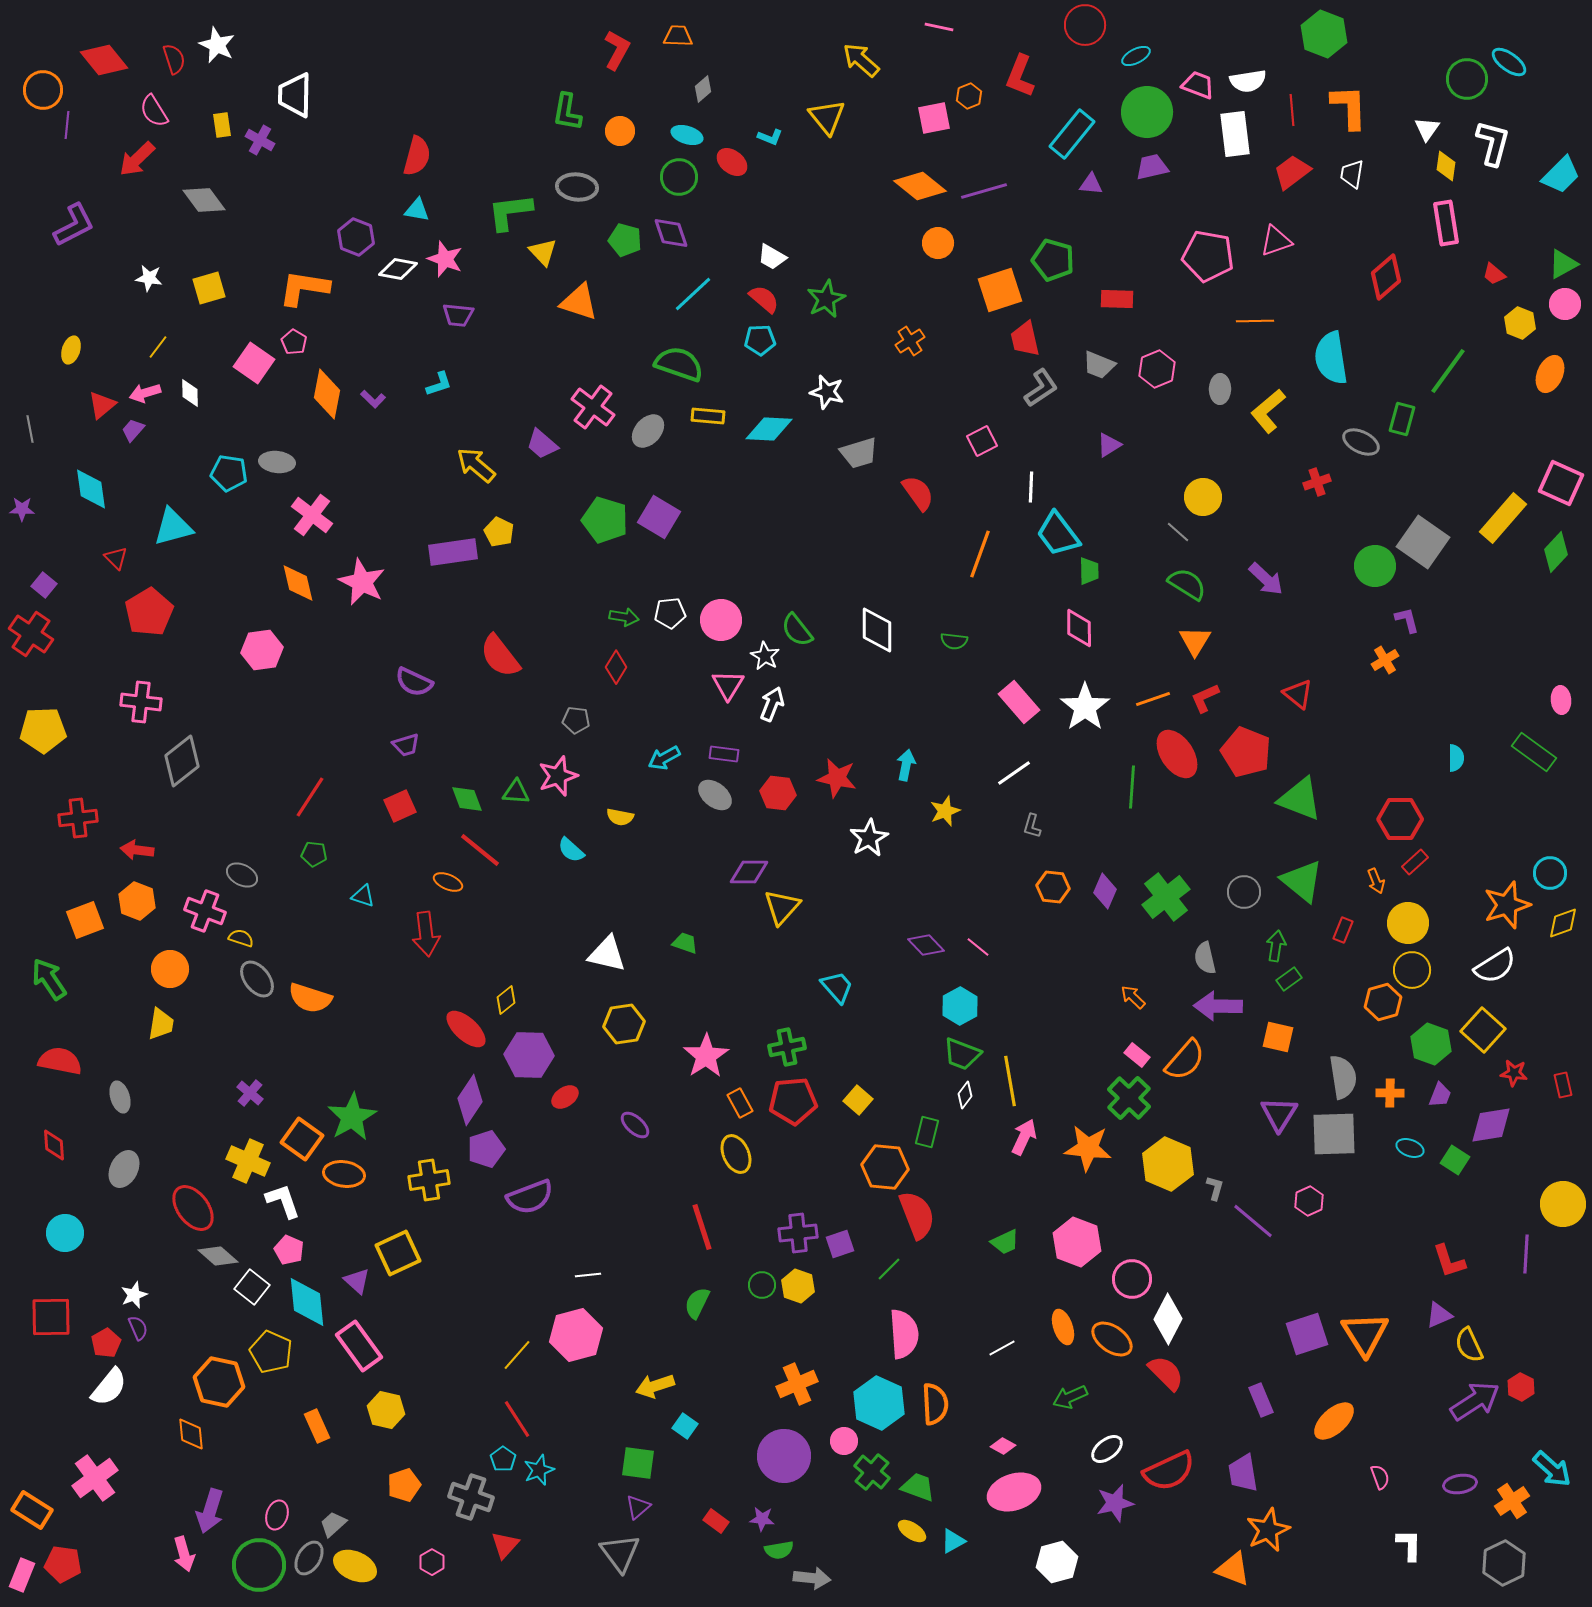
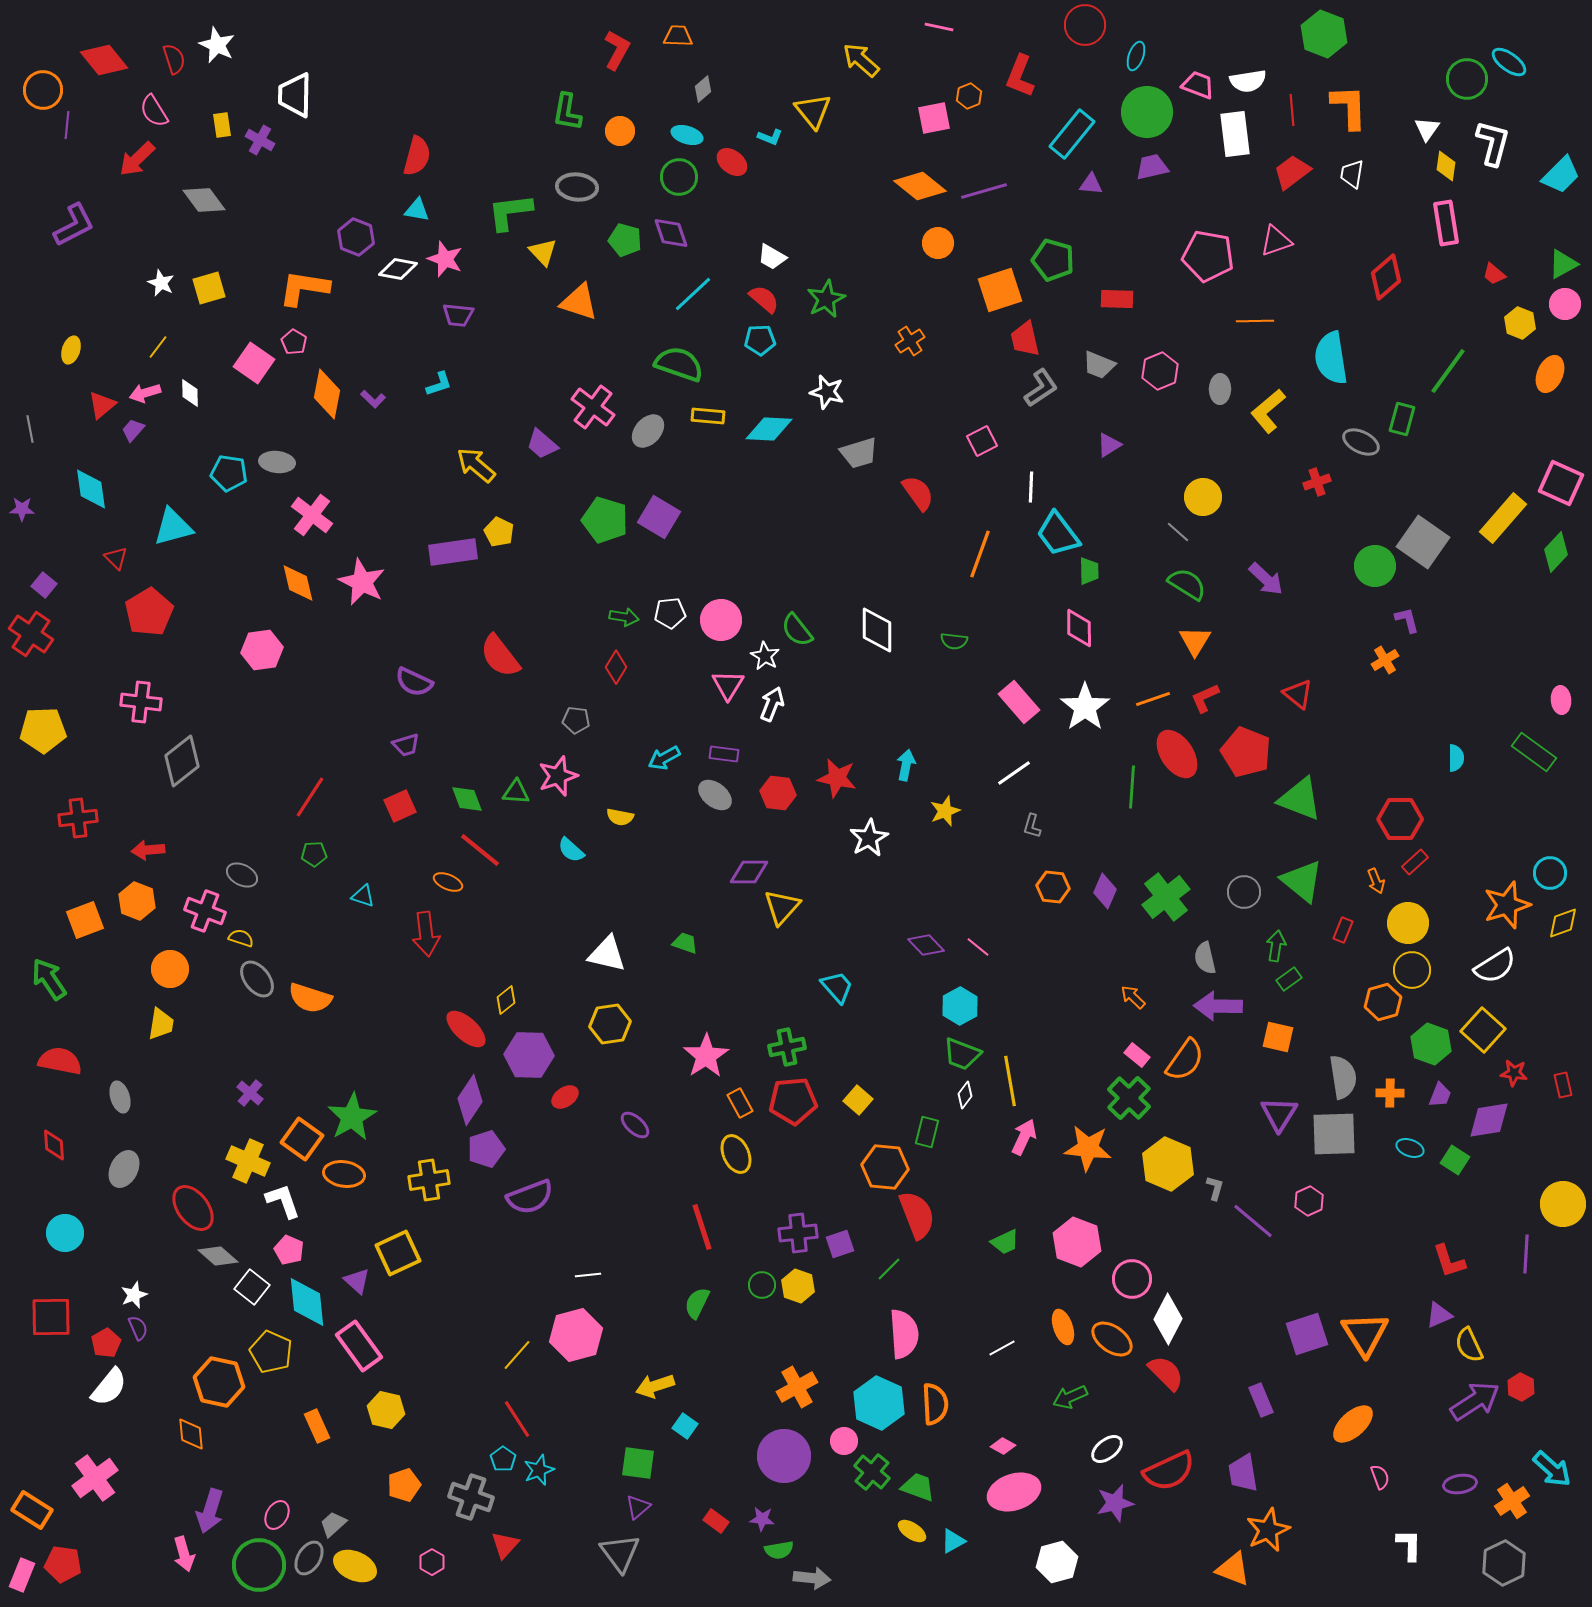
cyan ellipse at (1136, 56): rotated 44 degrees counterclockwise
yellow triangle at (827, 117): moved 14 px left, 6 px up
white star at (149, 278): moved 12 px right, 5 px down; rotated 16 degrees clockwise
pink hexagon at (1157, 369): moved 3 px right, 2 px down
red arrow at (137, 850): moved 11 px right; rotated 12 degrees counterclockwise
green pentagon at (314, 854): rotated 10 degrees counterclockwise
yellow hexagon at (624, 1024): moved 14 px left
orange semicircle at (1185, 1060): rotated 6 degrees counterclockwise
purple diamond at (1491, 1125): moved 2 px left, 5 px up
orange cross at (797, 1384): moved 3 px down; rotated 6 degrees counterclockwise
orange ellipse at (1334, 1421): moved 19 px right, 3 px down
pink ellipse at (277, 1515): rotated 12 degrees clockwise
